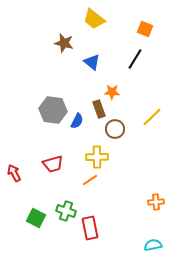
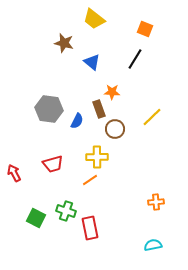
gray hexagon: moved 4 px left, 1 px up
